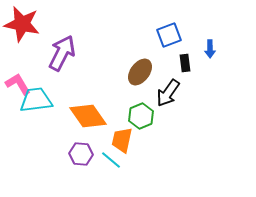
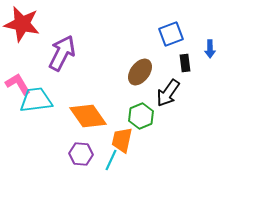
blue square: moved 2 px right, 1 px up
cyan line: rotated 75 degrees clockwise
